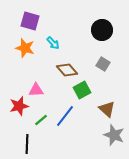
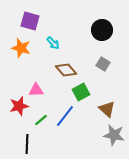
orange star: moved 4 px left
brown diamond: moved 1 px left
green square: moved 1 px left, 2 px down
gray star: rotated 10 degrees counterclockwise
